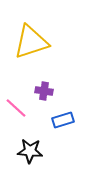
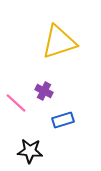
yellow triangle: moved 28 px right
purple cross: rotated 18 degrees clockwise
pink line: moved 5 px up
